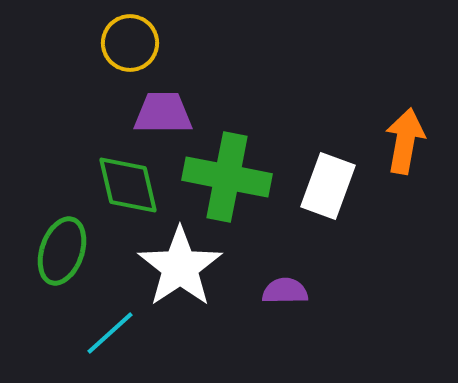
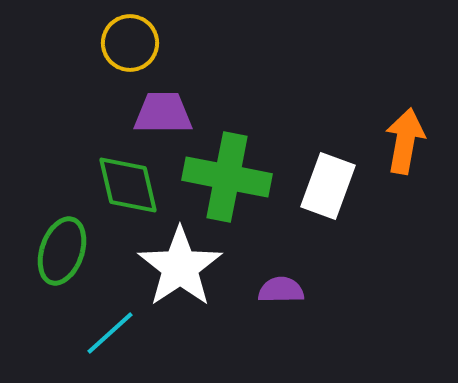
purple semicircle: moved 4 px left, 1 px up
